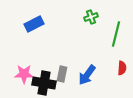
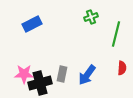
blue rectangle: moved 2 px left
black cross: moved 4 px left; rotated 25 degrees counterclockwise
